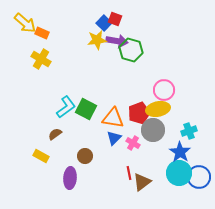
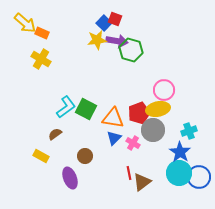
purple ellipse: rotated 25 degrees counterclockwise
